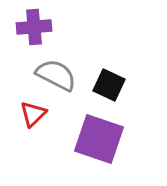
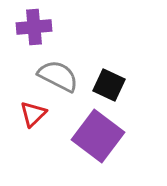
gray semicircle: moved 2 px right, 1 px down
purple square: moved 1 px left, 3 px up; rotated 18 degrees clockwise
